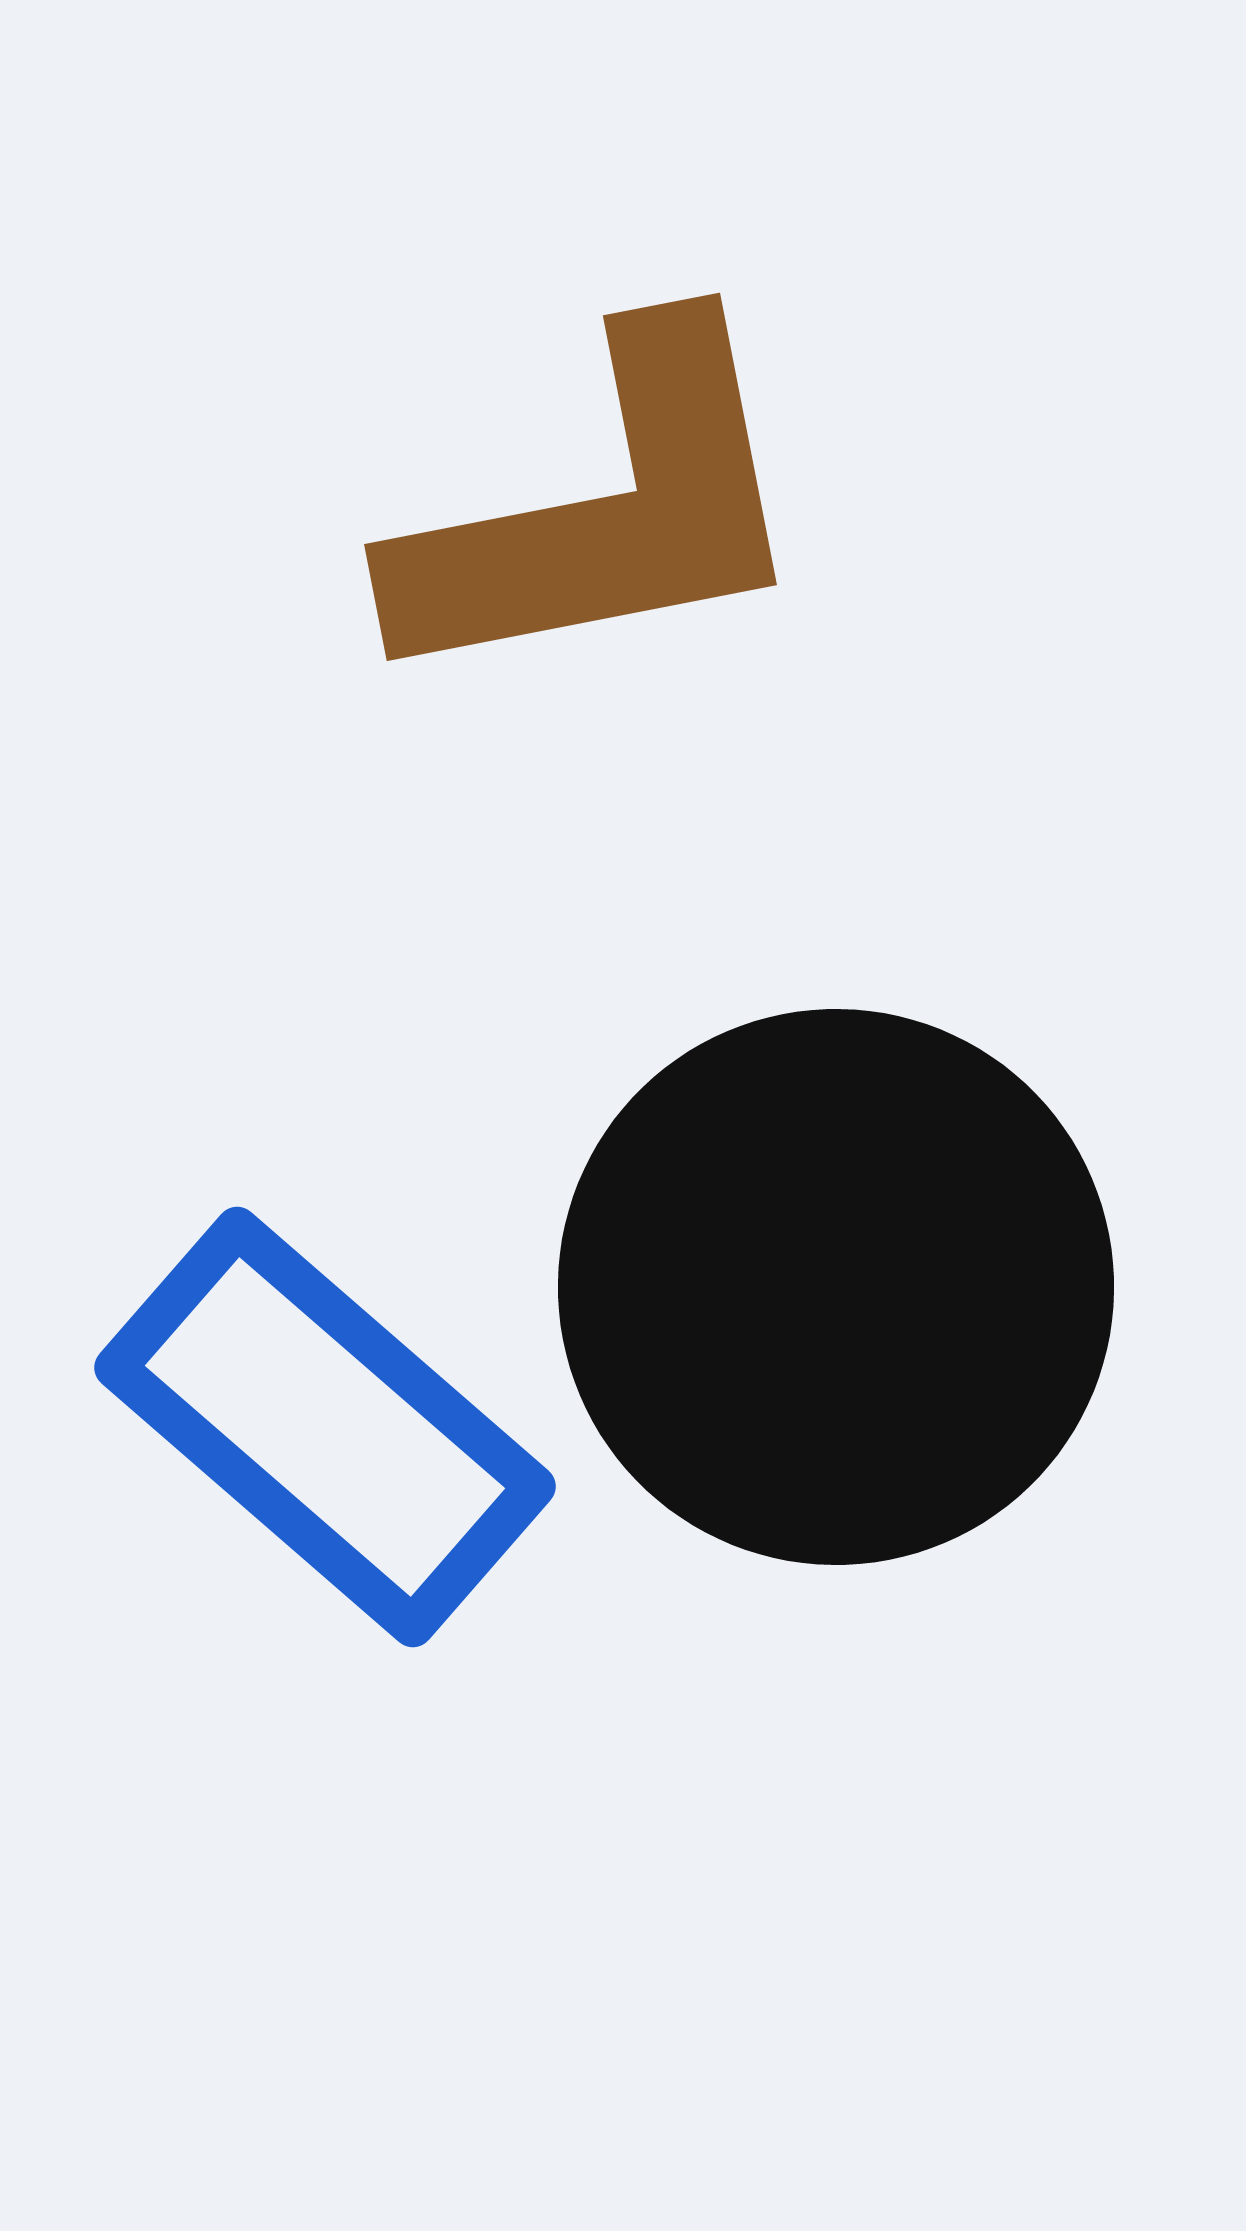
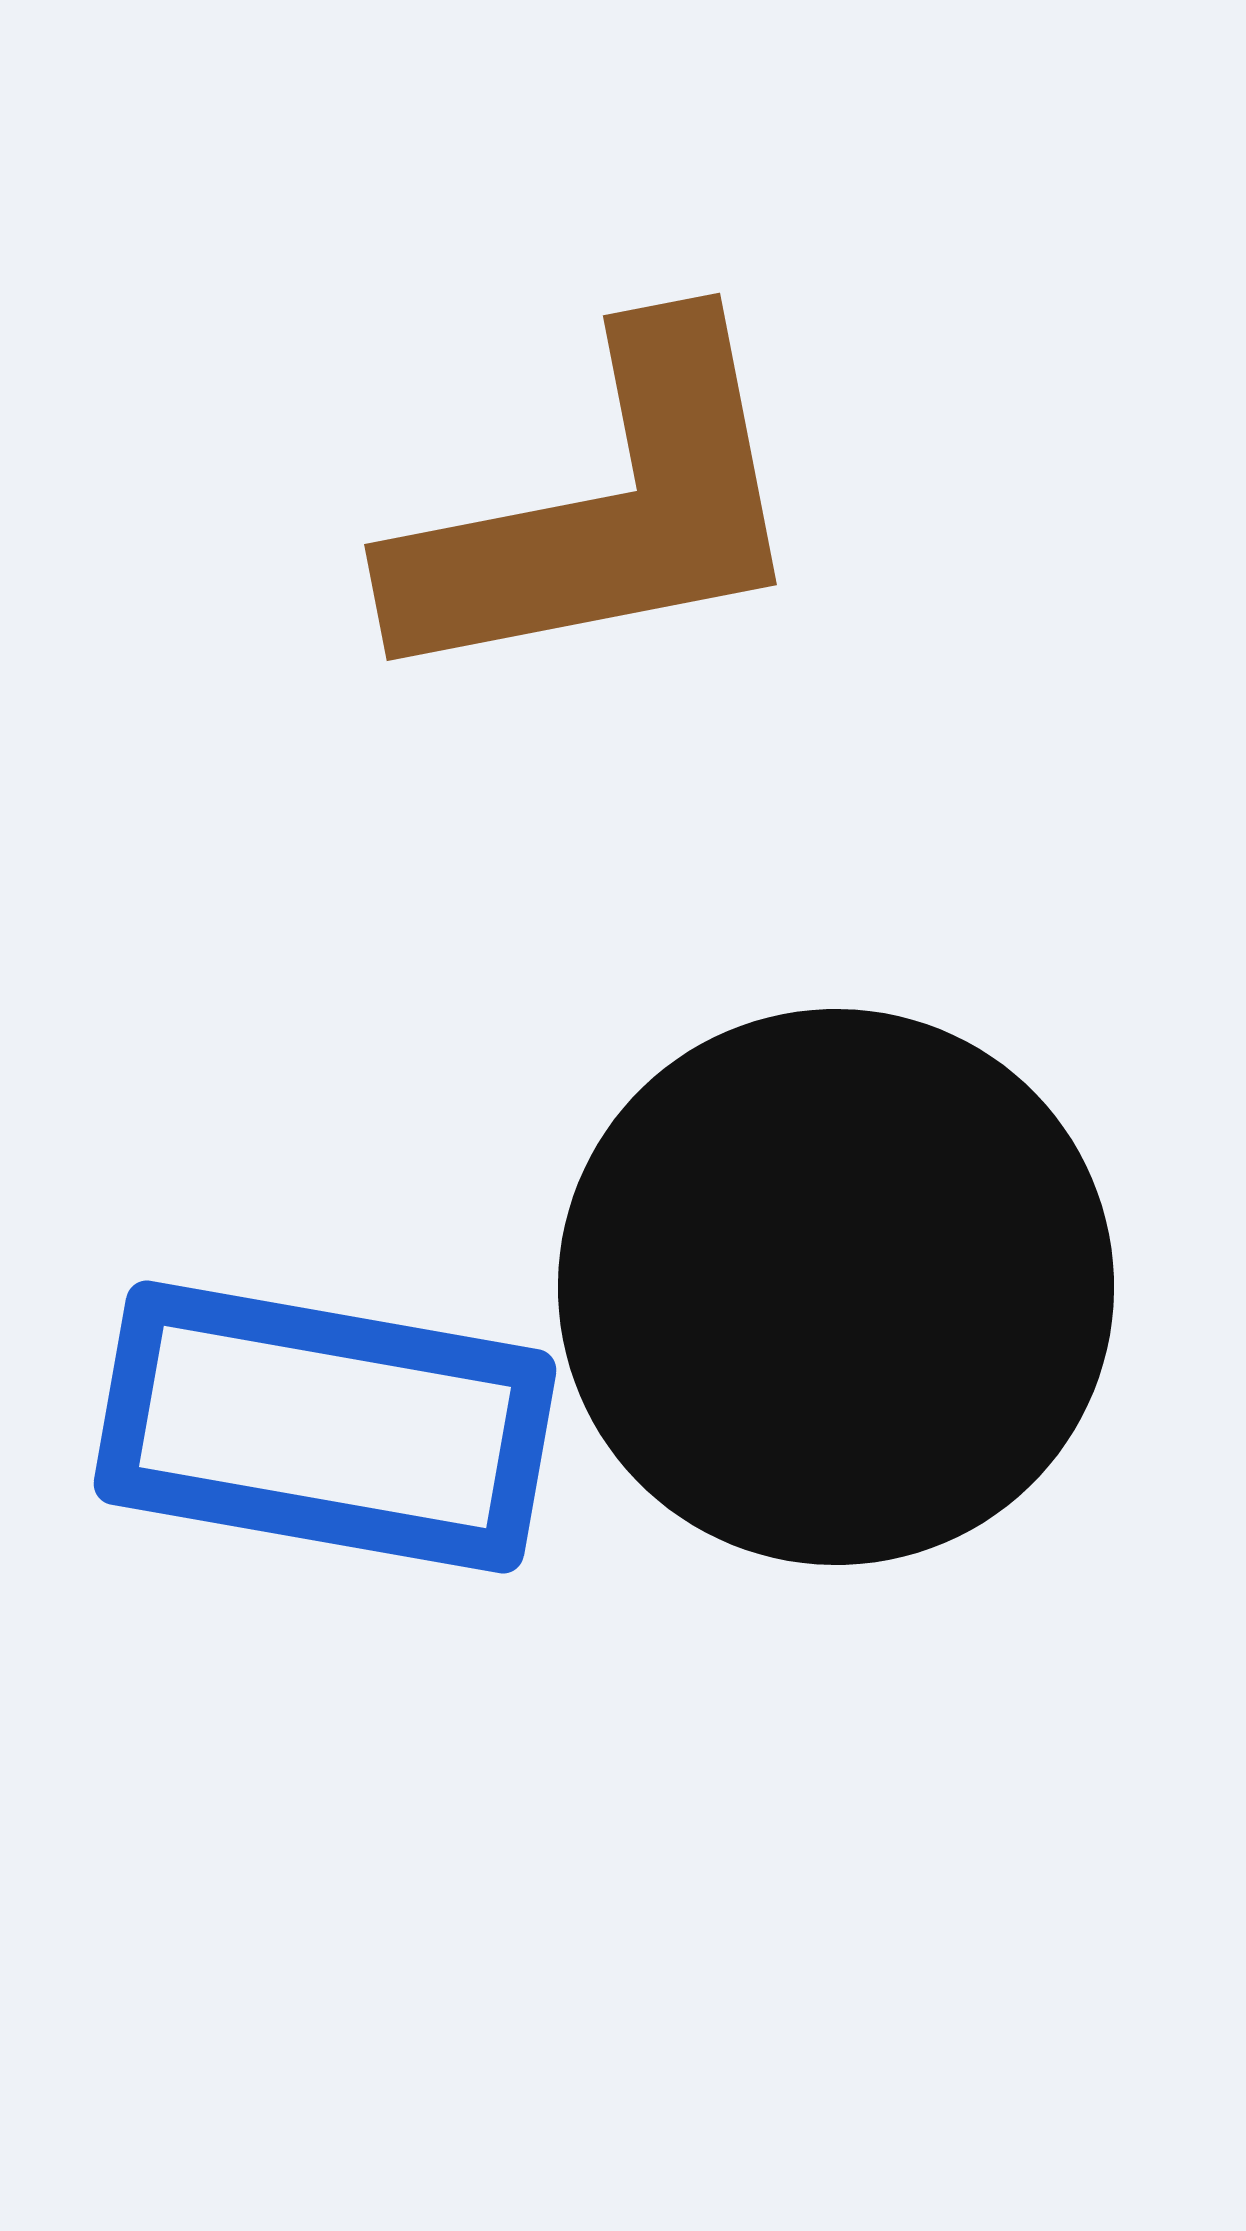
blue rectangle: rotated 31 degrees counterclockwise
